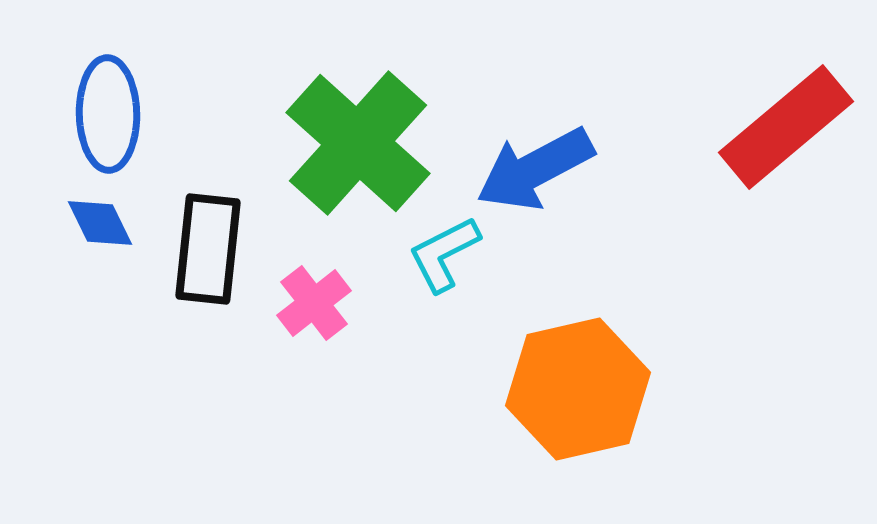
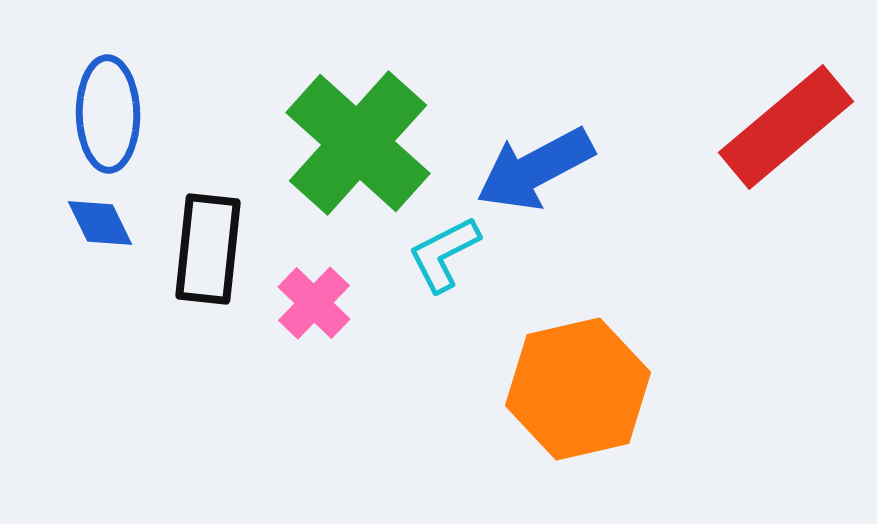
pink cross: rotated 8 degrees counterclockwise
